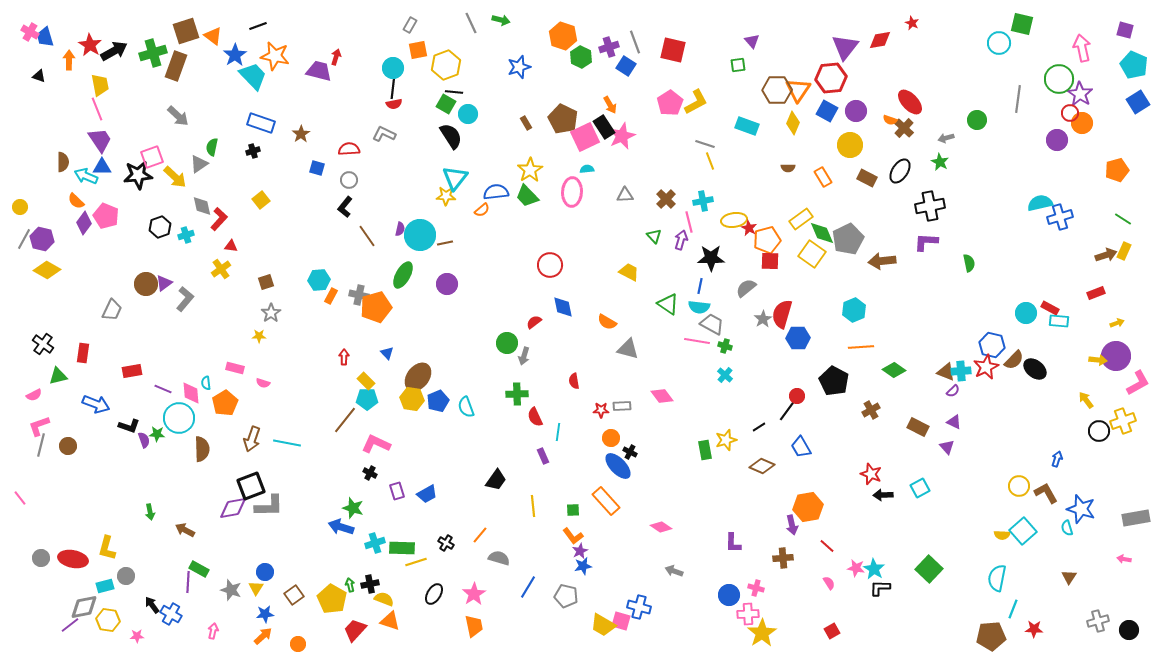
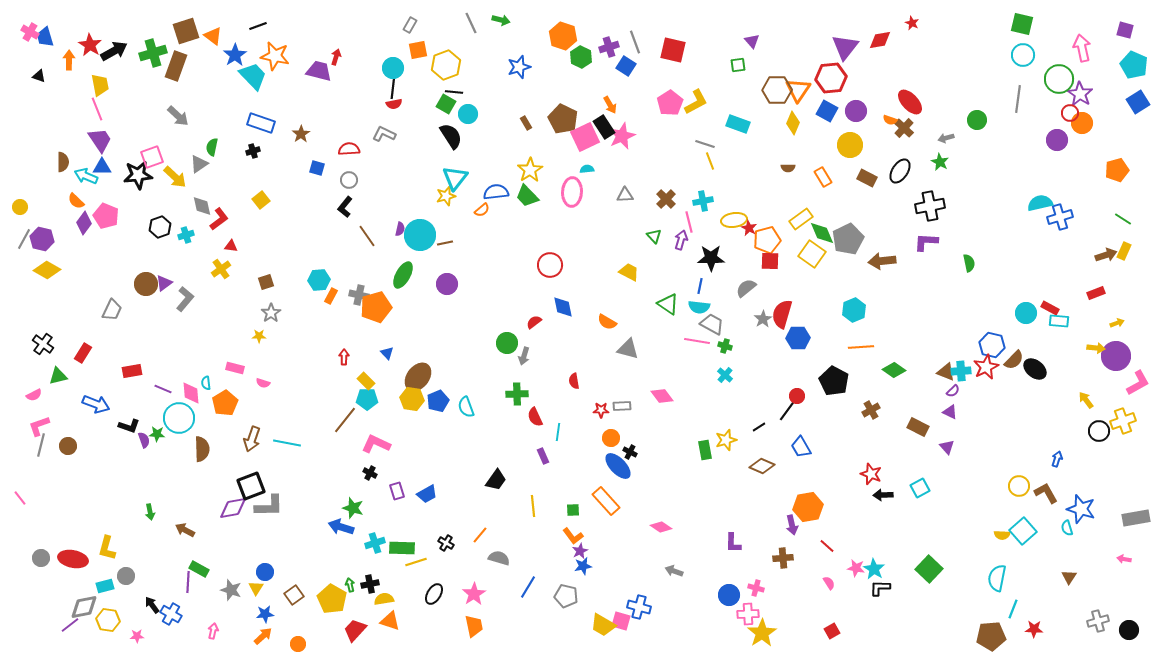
cyan circle at (999, 43): moved 24 px right, 12 px down
cyan rectangle at (747, 126): moved 9 px left, 2 px up
yellow star at (446, 196): rotated 18 degrees counterclockwise
red L-shape at (219, 219): rotated 10 degrees clockwise
red rectangle at (83, 353): rotated 24 degrees clockwise
yellow arrow at (1098, 360): moved 2 px left, 12 px up
purple triangle at (954, 422): moved 4 px left, 10 px up
yellow semicircle at (384, 599): rotated 30 degrees counterclockwise
